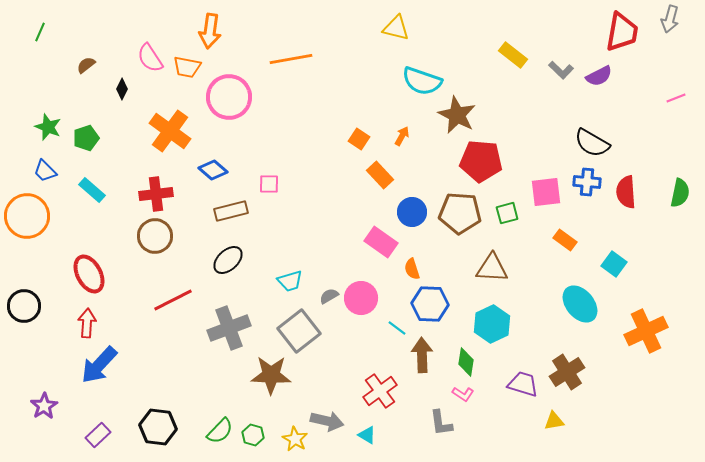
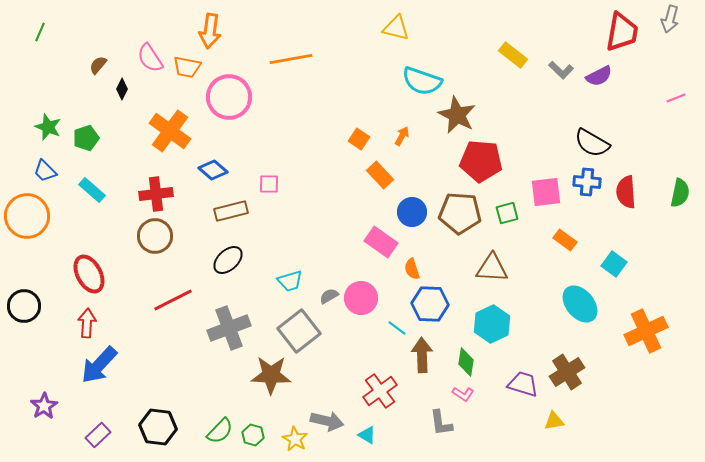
brown semicircle at (86, 65): moved 12 px right; rotated 12 degrees counterclockwise
